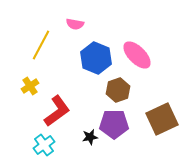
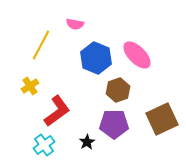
black star: moved 3 px left, 5 px down; rotated 21 degrees counterclockwise
